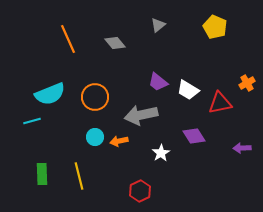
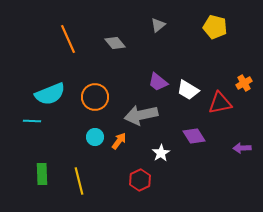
yellow pentagon: rotated 10 degrees counterclockwise
orange cross: moved 3 px left
cyan line: rotated 18 degrees clockwise
orange arrow: rotated 138 degrees clockwise
yellow line: moved 5 px down
red hexagon: moved 11 px up
